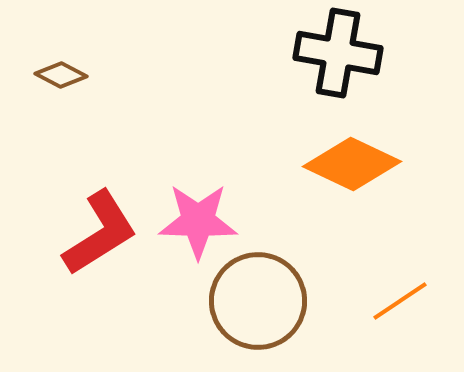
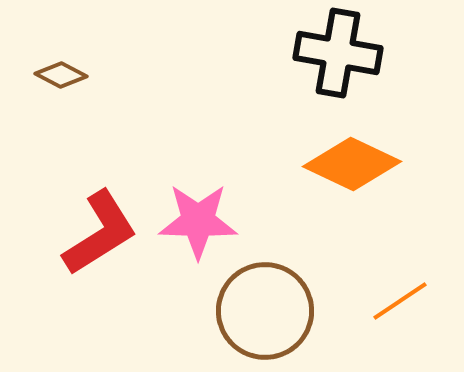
brown circle: moved 7 px right, 10 px down
